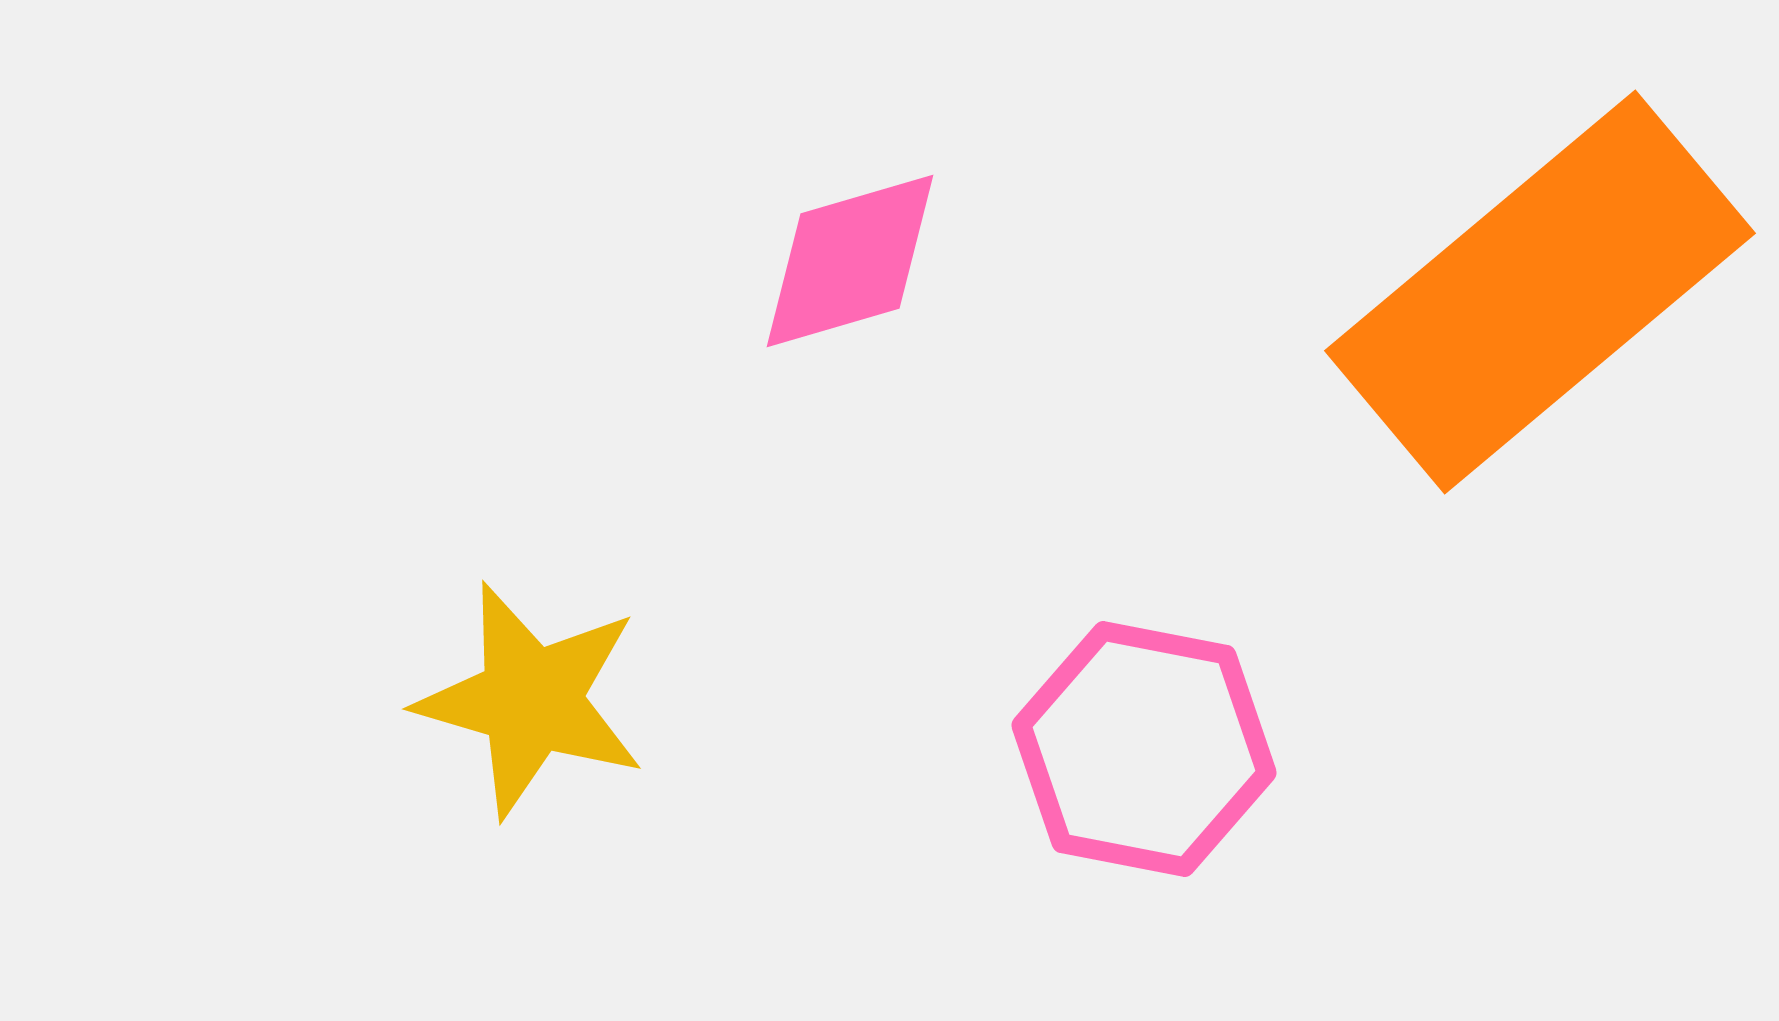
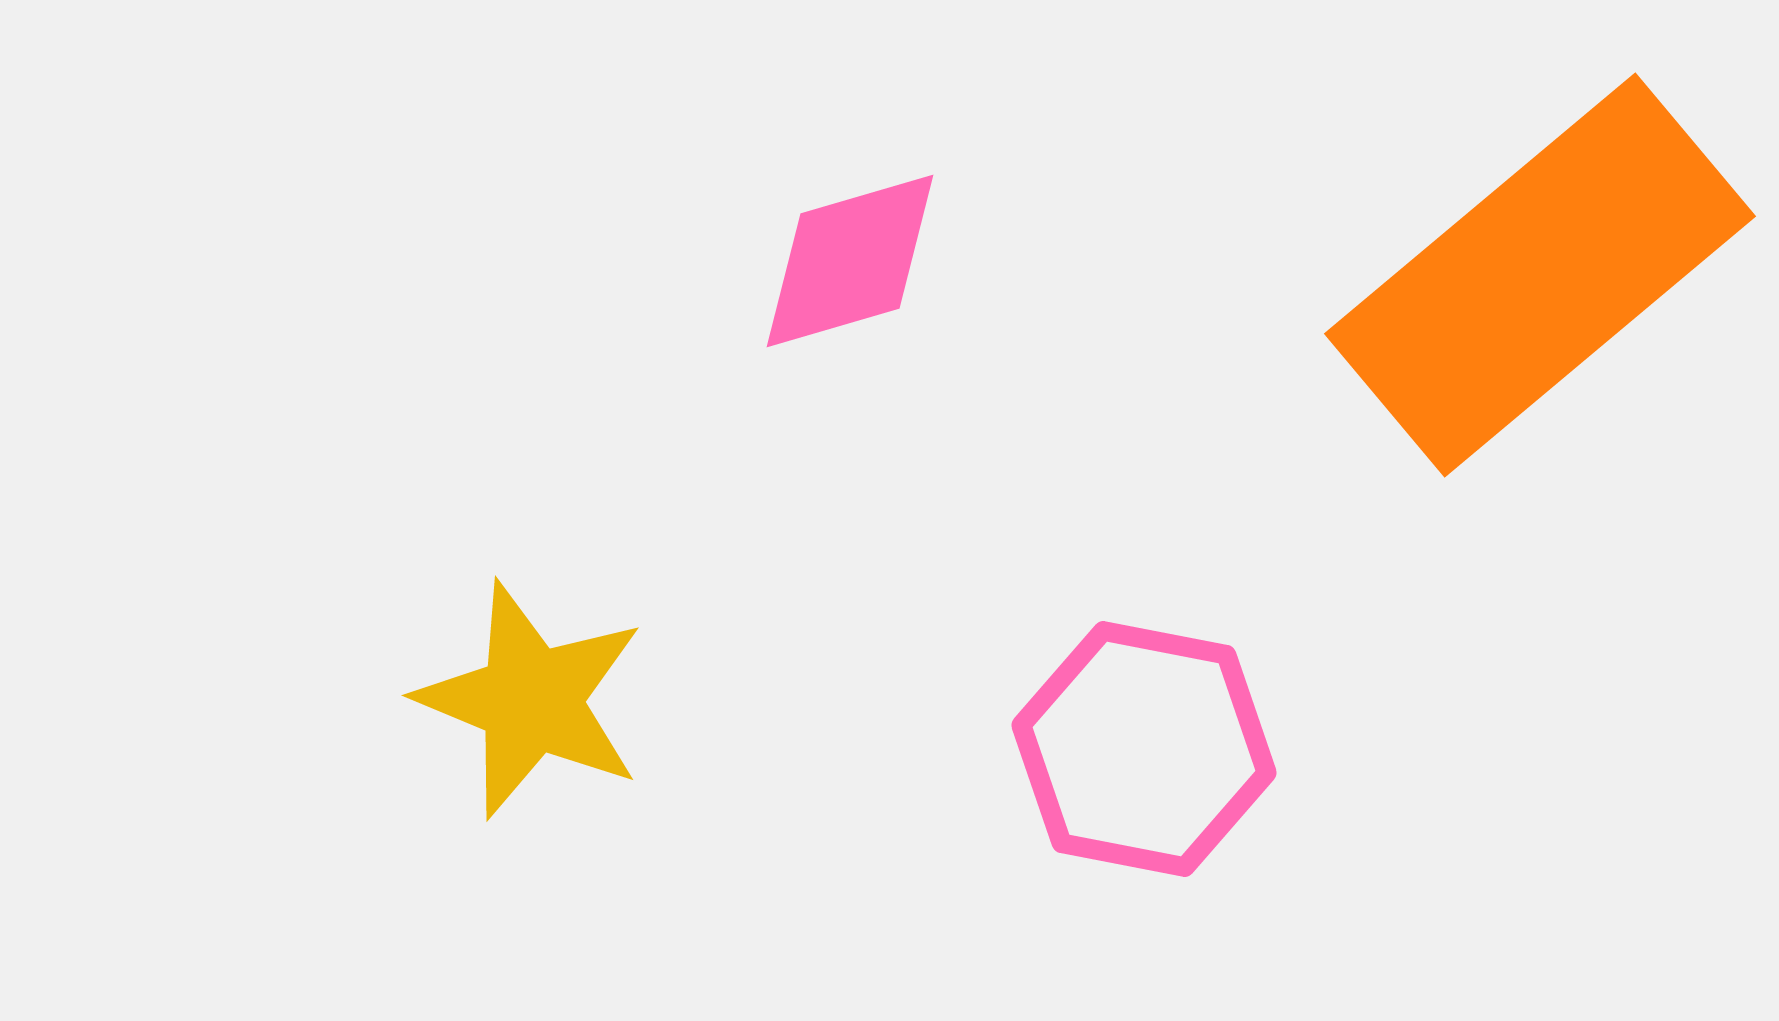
orange rectangle: moved 17 px up
yellow star: rotated 6 degrees clockwise
